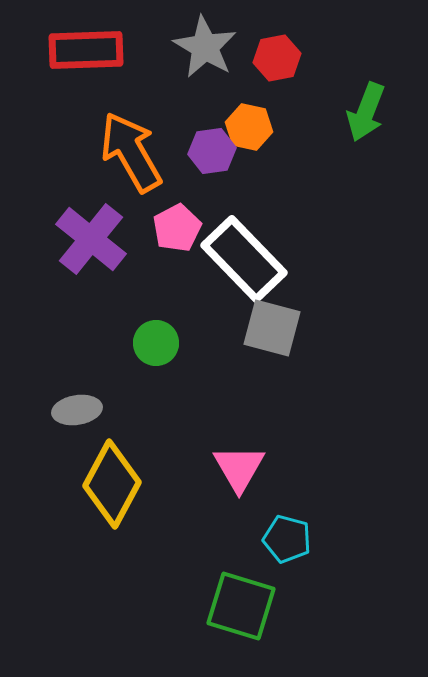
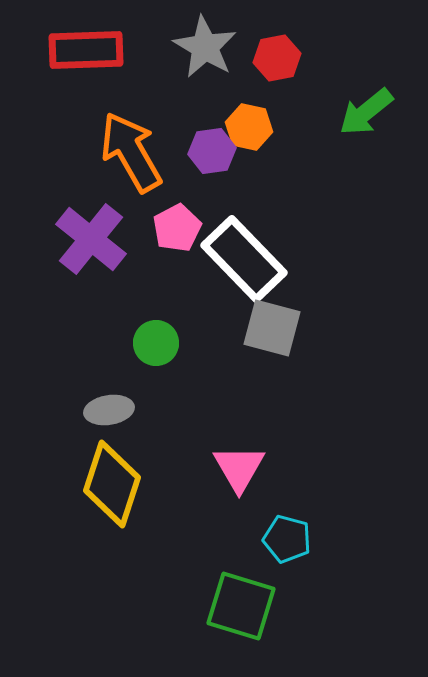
green arrow: rotated 30 degrees clockwise
gray ellipse: moved 32 px right
yellow diamond: rotated 10 degrees counterclockwise
